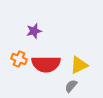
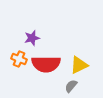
purple star: moved 2 px left, 7 px down
